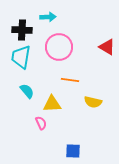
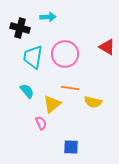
black cross: moved 2 px left, 2 px up; rotated 12 degrees clockwise
pink circle: moved 6 px right, 7 px down
cyan trapezoid: moved 12 px right
orange line: moved 8 px down
yellow triangle: rotated 36 degrees counterclockwise
blue square: moved 2 px left, 4 px up
